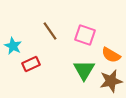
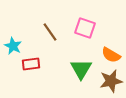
brown line: moved 1 px down
pink square: moved 7 px up
red rectangle: rotated 18 degrees clockwise
green triangle: moved 3 px left, 1 px up
